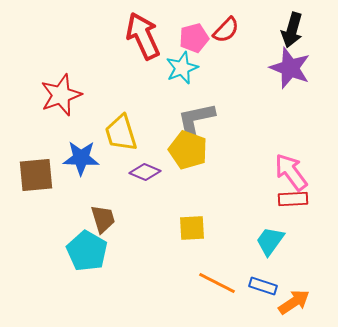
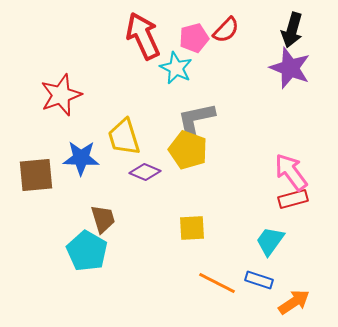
cyan star: moved 6 px left; rotated 24 degrees counterclockwise
yellow trapezoid: moved 3 px right, 4 px down
red rectangle: rotated 12 degrees counterclockwise
blue rectangle: moved 4 px left, 6 px up
